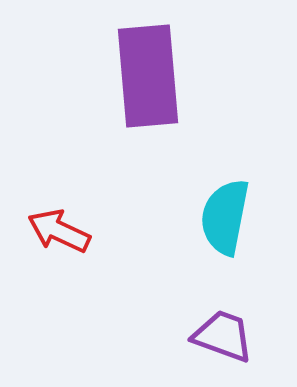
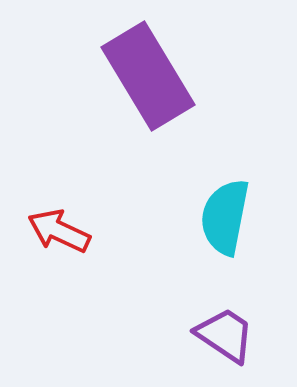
purple rectangle: rotated 26 degrees counterclockwise
purple trapezoid: moved 2 px right, 1 px up; rotated 14 degrees clockwise
